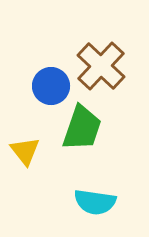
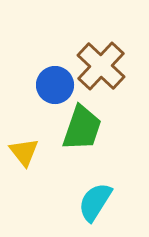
blue circle: moved 4 px right, 1 px up
yellow triangle: moved 1 px left, 1 px down
cyan semicircle: rotated 114 degrees clockwise
